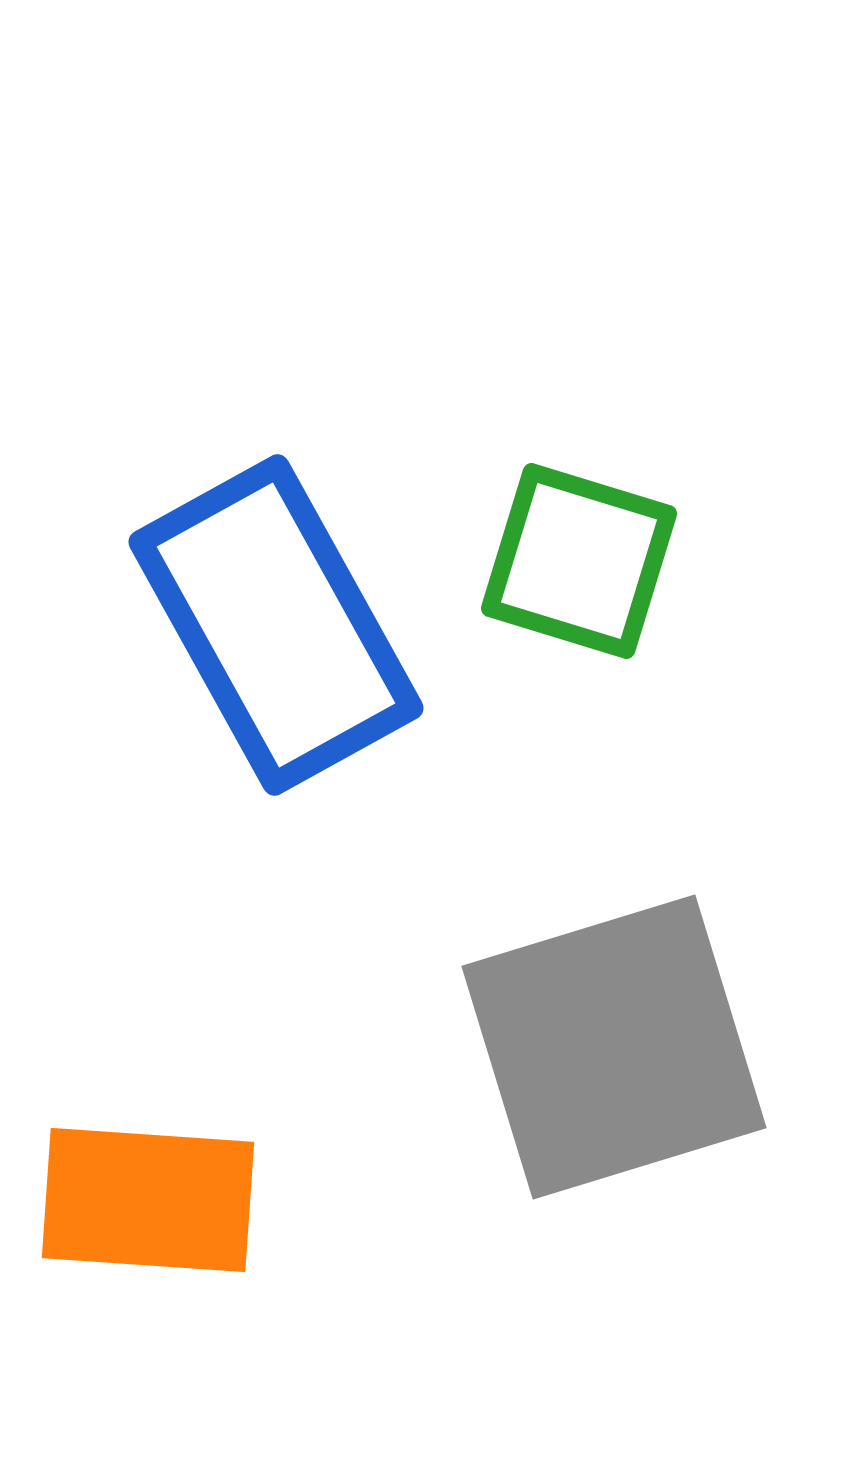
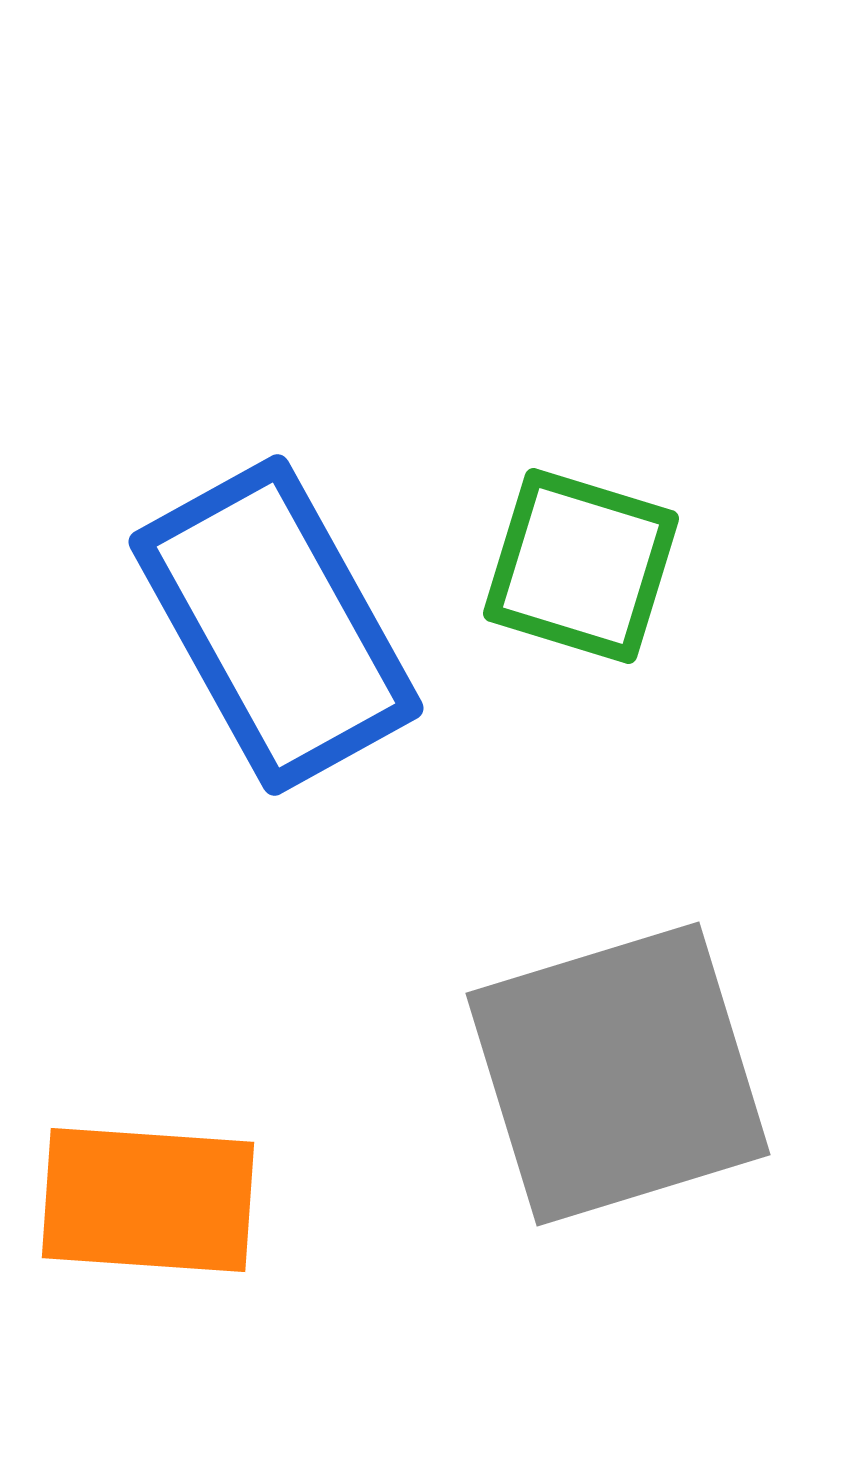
green square: moved 2 px right, 5 px down
gray square: moved 4 px right, 27 px down
